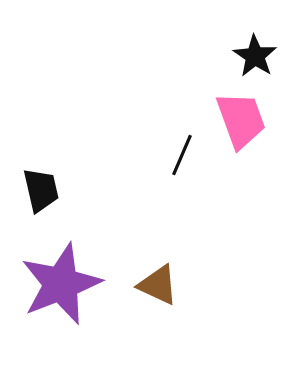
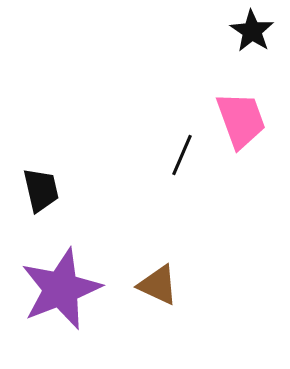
black star: moved 3 px left, 25 px up
purple star: moved 5 px down
